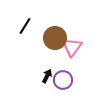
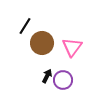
brown circle: moved 13 px left, 5 px down
